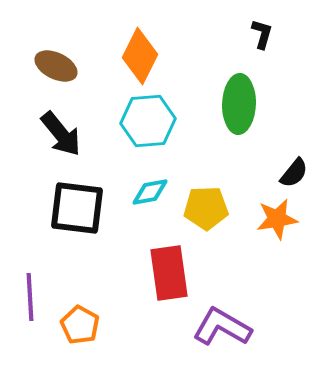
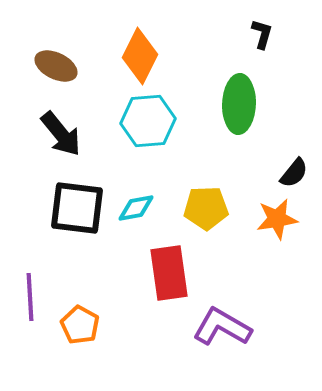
cyan diamond: moved 14 px left, 16 px down
